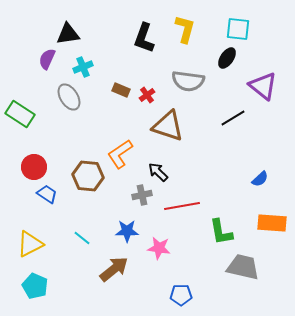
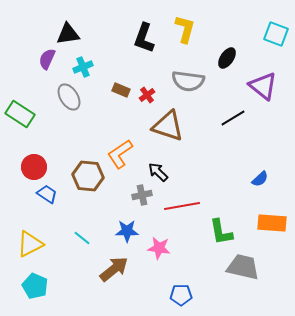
cyan square: moved 38 px right, 5 px down; rotated 15 degrees clockwise
